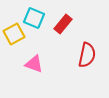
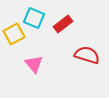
red rectangle: rotated 12 degrees clockwise
red semicircle: rotated 85 degrees counterclockwise
pink triangle: rotated 30 degrees clockwise
